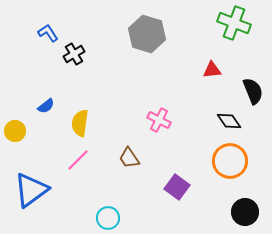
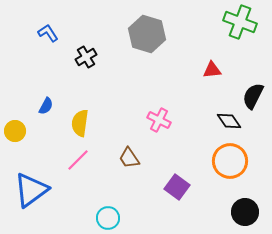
green cross: moved 6 px right, 1 px up
black cross: moved 12 px right, 3 px down
black semicircle: moved 5 px down; rotated 132 degrees counterclockwise
blue semicircle: rotated 24 degrees counterclockwise
